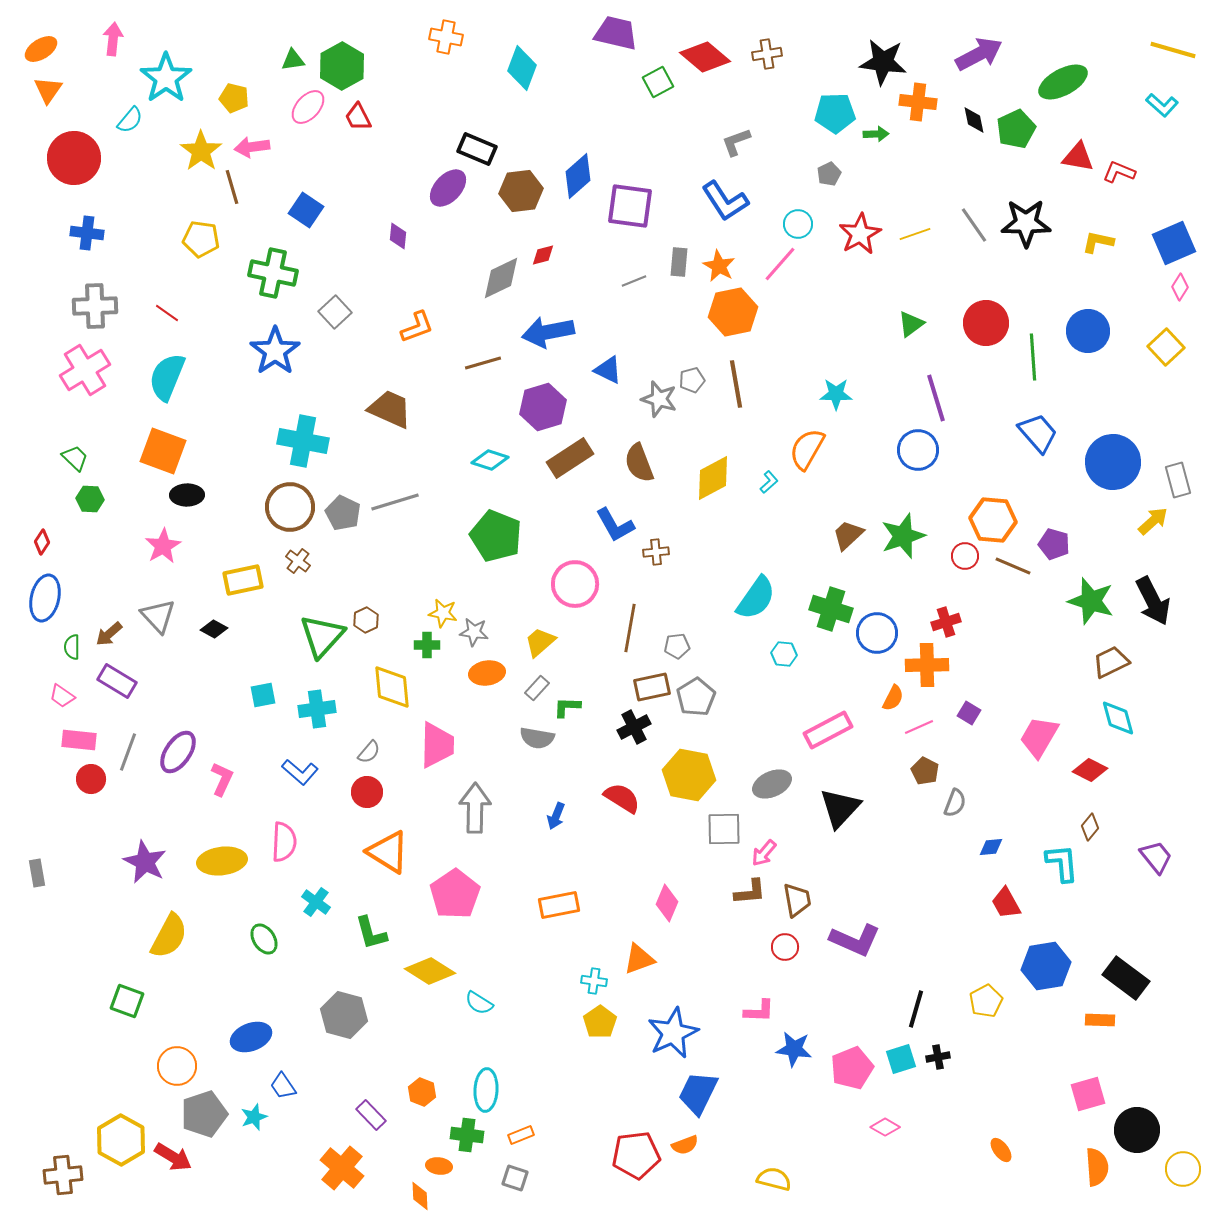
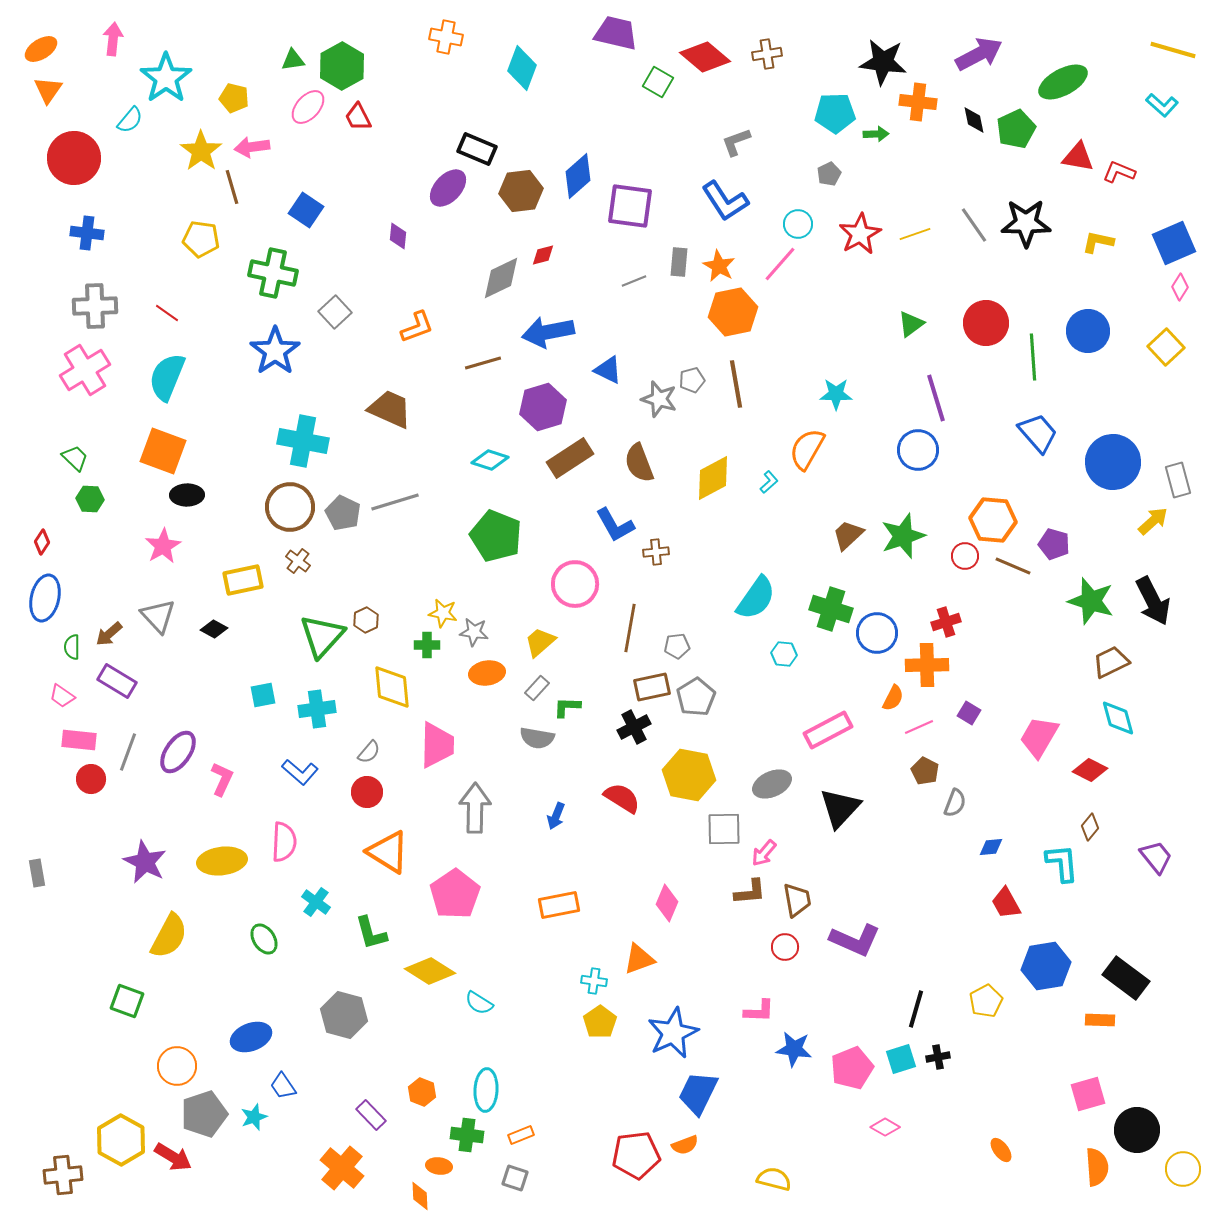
green square at (658, 82): rotated 32 degrees counterclockwise
